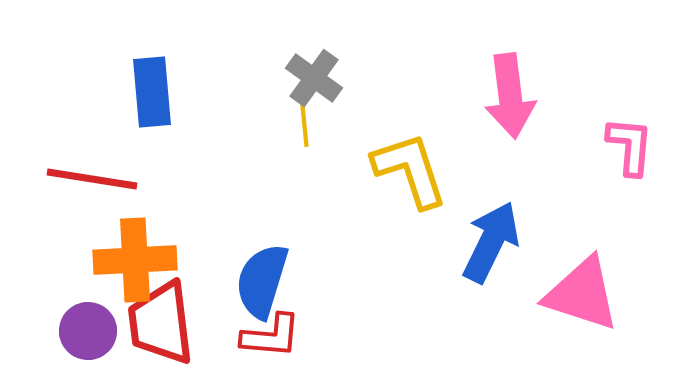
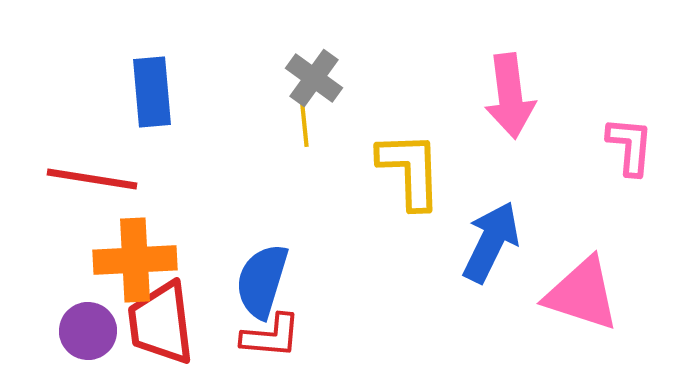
yellow L-shape: rotated 16 degrees clockwise
